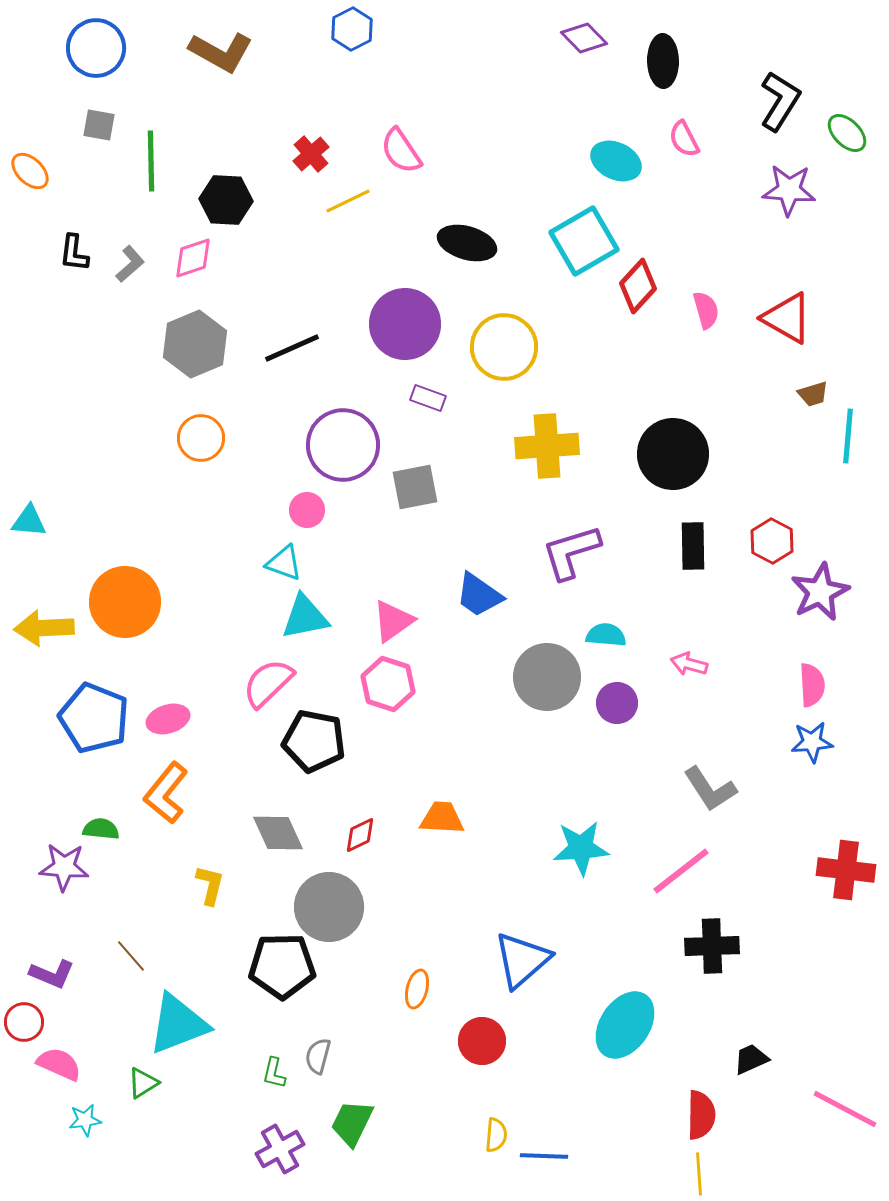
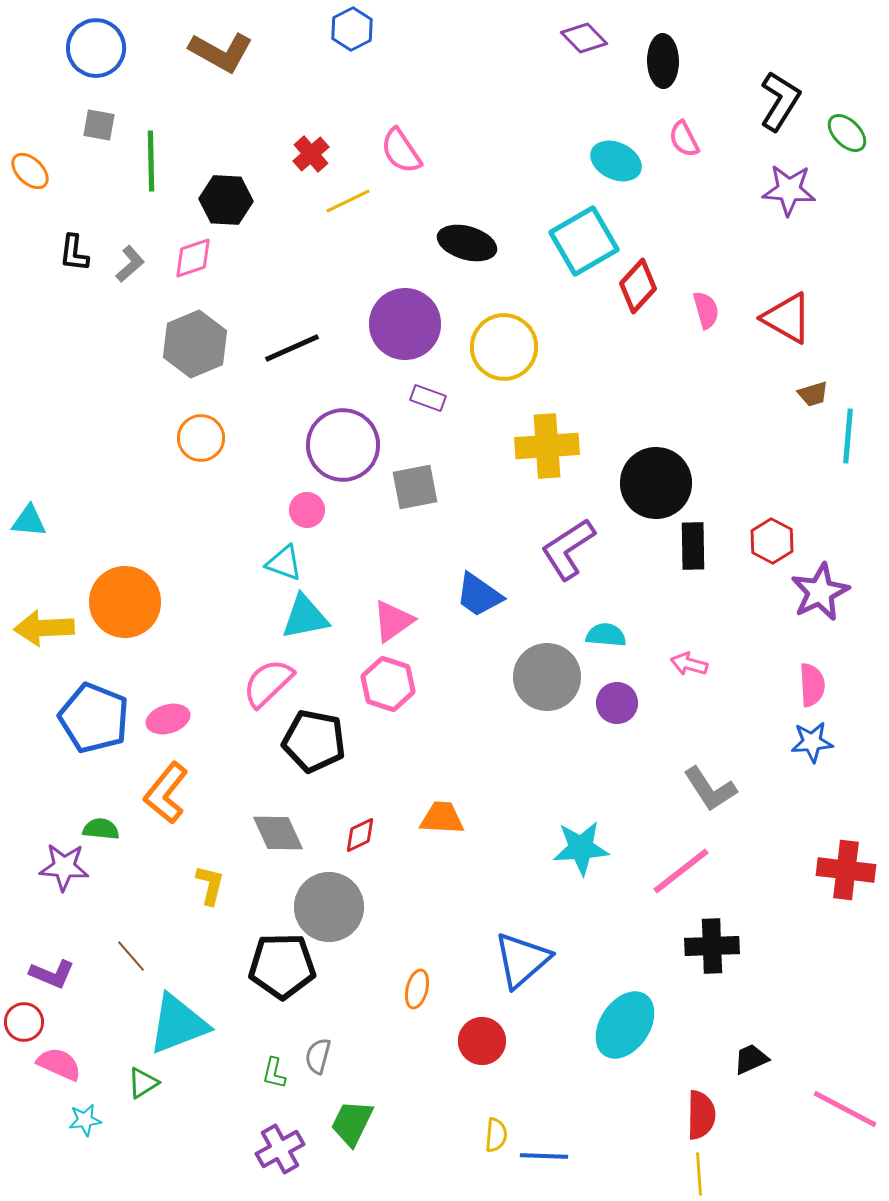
black circle at (673, 454): moved 17 px left, 29 px down
purple L-shape at (571, 552): moved 3 px left, 3 px up; rotated 16 degrees counterclockwise
